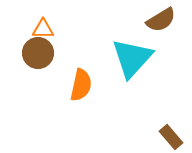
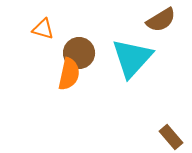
orange triangle: rotated 15 degrees clockwise
brown circle: moved 41 px right
orange semicircle: moved 12 px left, 11 px up
